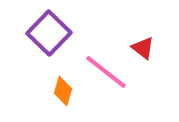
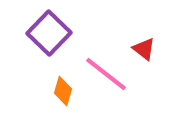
red triangle: moved 1 px right, 1 px down
pink line: moved 2 px down
